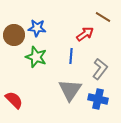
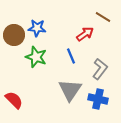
blue line: rotated 28 degrees counterclockwise
